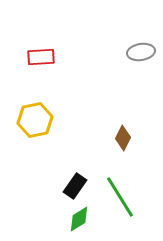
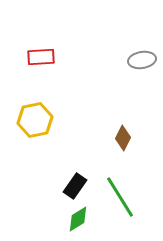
gray ellipse: moved 1 px right, 8 px down
green diamond: moved 1 px left
